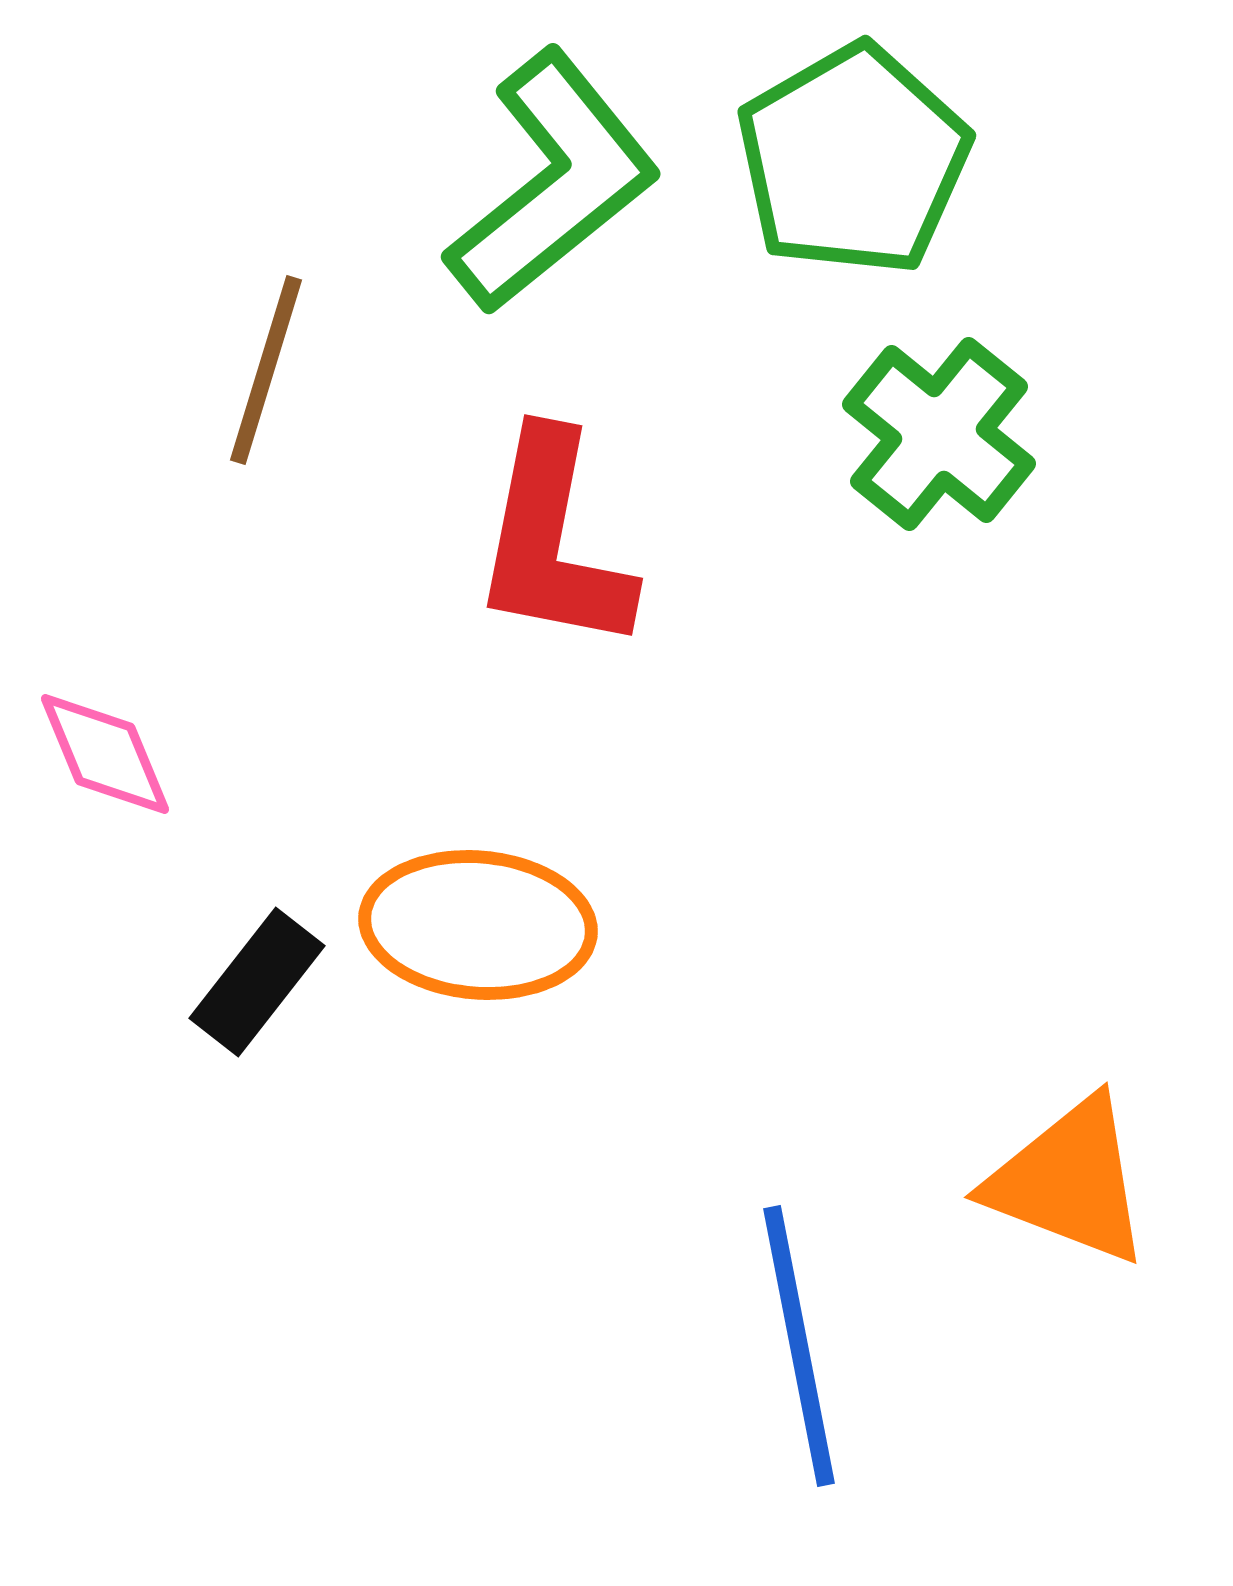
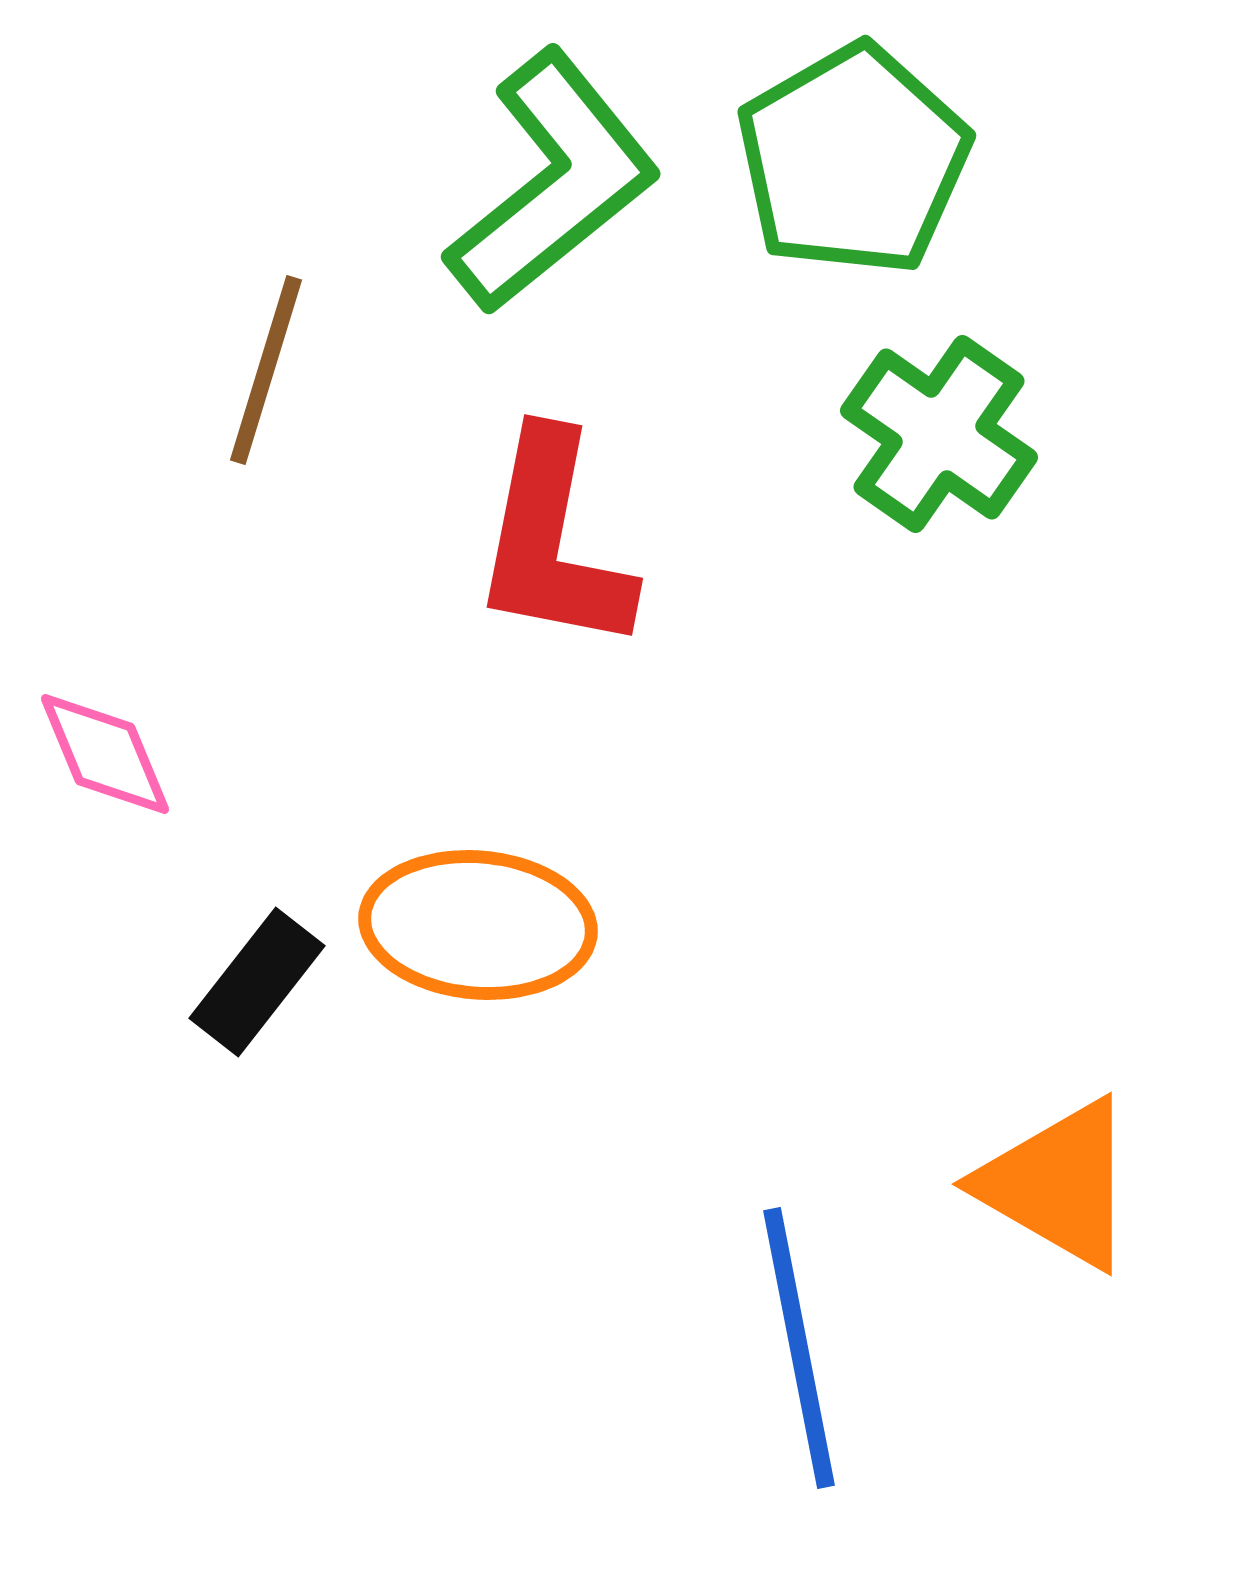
green cross: rotated 4 degrees counterclockwise
orange triangle: moved 11 px left, 3 px down; rotated 9 degrees clockwise
blue line: moved 2 px down
